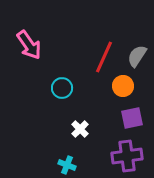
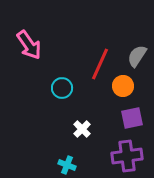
red line: moved 4 px left, 7 px down
white cross: moved 2 px right
